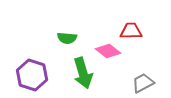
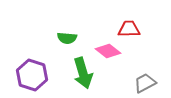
red trapezoid: moved 2 px left, 2 px up
gray trapezoid: moved 2 px right
